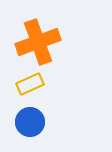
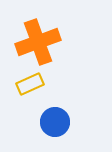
blue circle: moved 25 px right
